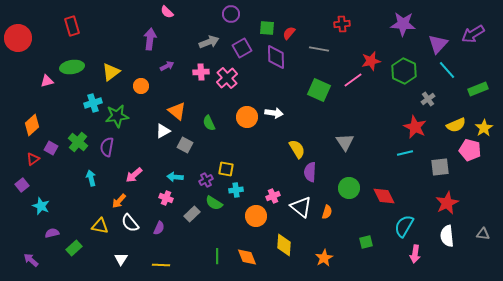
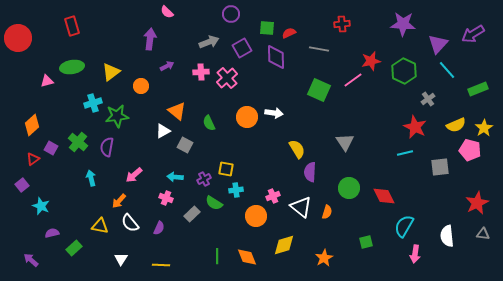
red semicircle at (289, 33): rotated 24 degrees clockwise
purple cross at (206, 180): moved 2 px left, 1 px up
red star at (447, 203): moved 30 px right
yellow diamond at (284, 245): rotated 70 degrees clockwise
